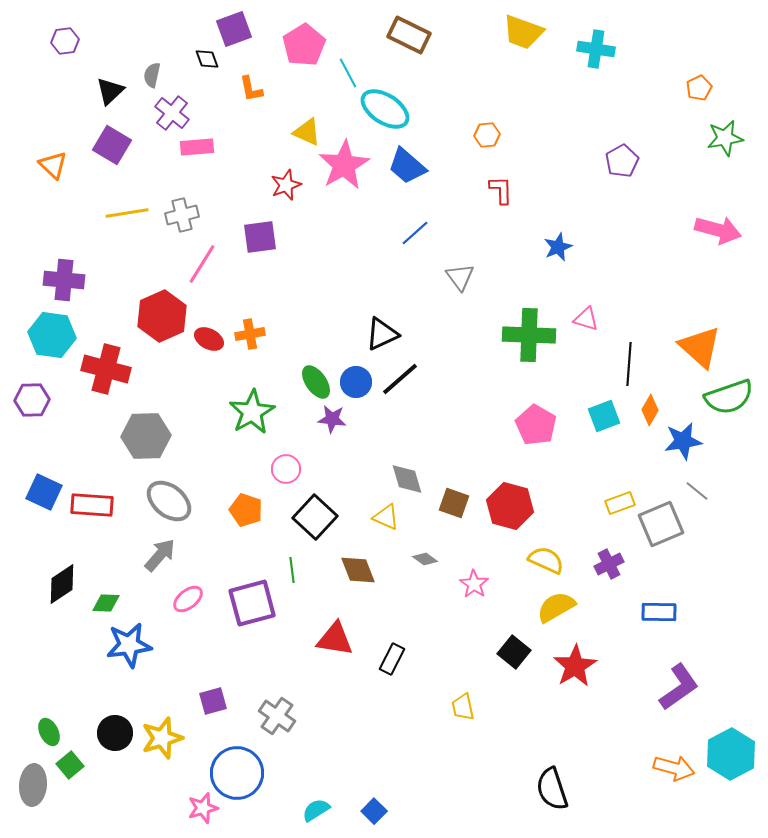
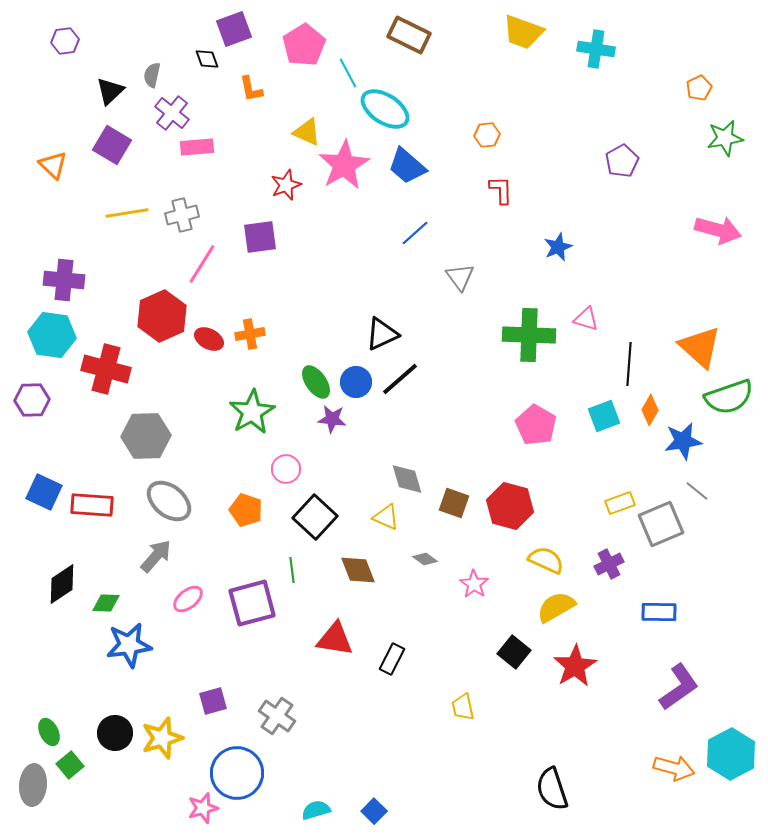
gray arrow at (160, 555): moved 4 px left, 1 px down
cyan semicircle at (316, 810): rotated 16 degrees clockwise
